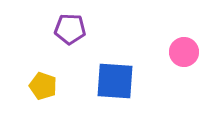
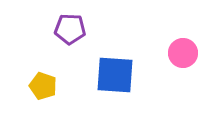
pink circle: moved 1 px left, 1 px down
blue square: moved 6 px up
